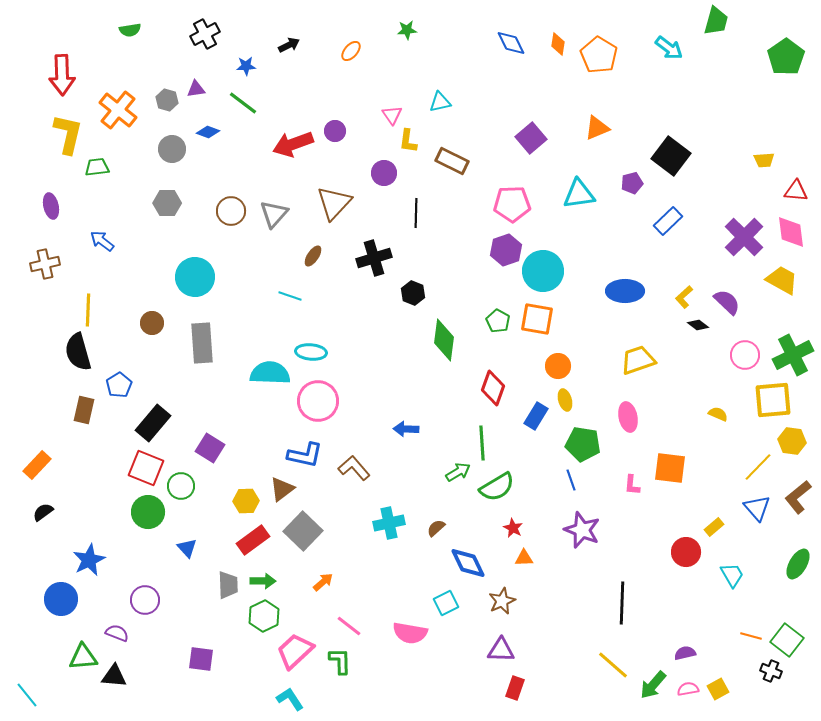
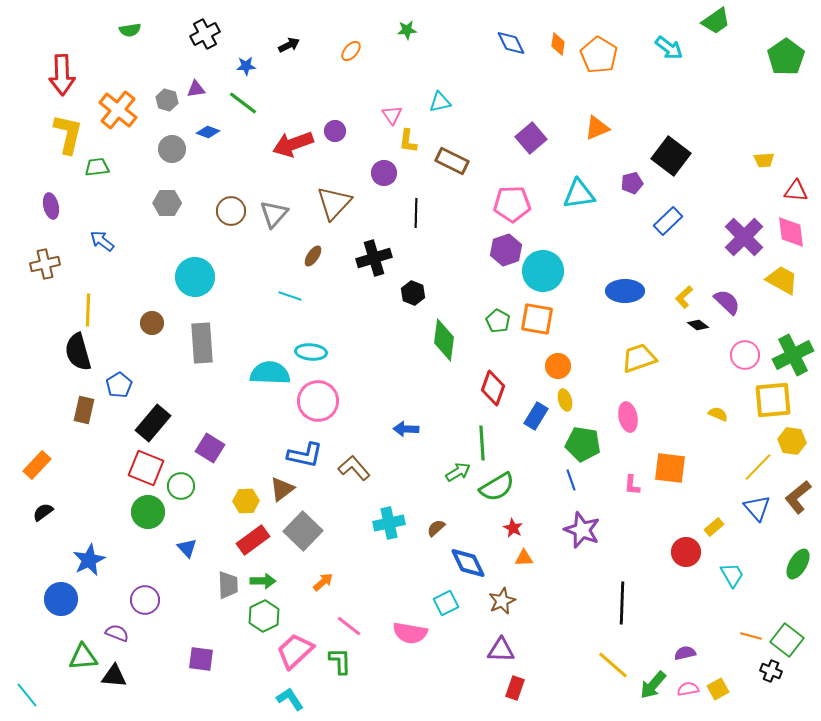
green trapezoid at (716, 21): rotated 40 degrees clockwise
yellow trapezoid at (638, 360): moved 1 px right, 2 px up
